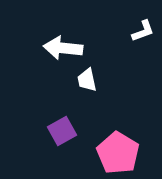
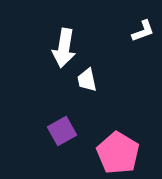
white arrow: moved 1 px right; rotated 87 degrees counterclockwise
